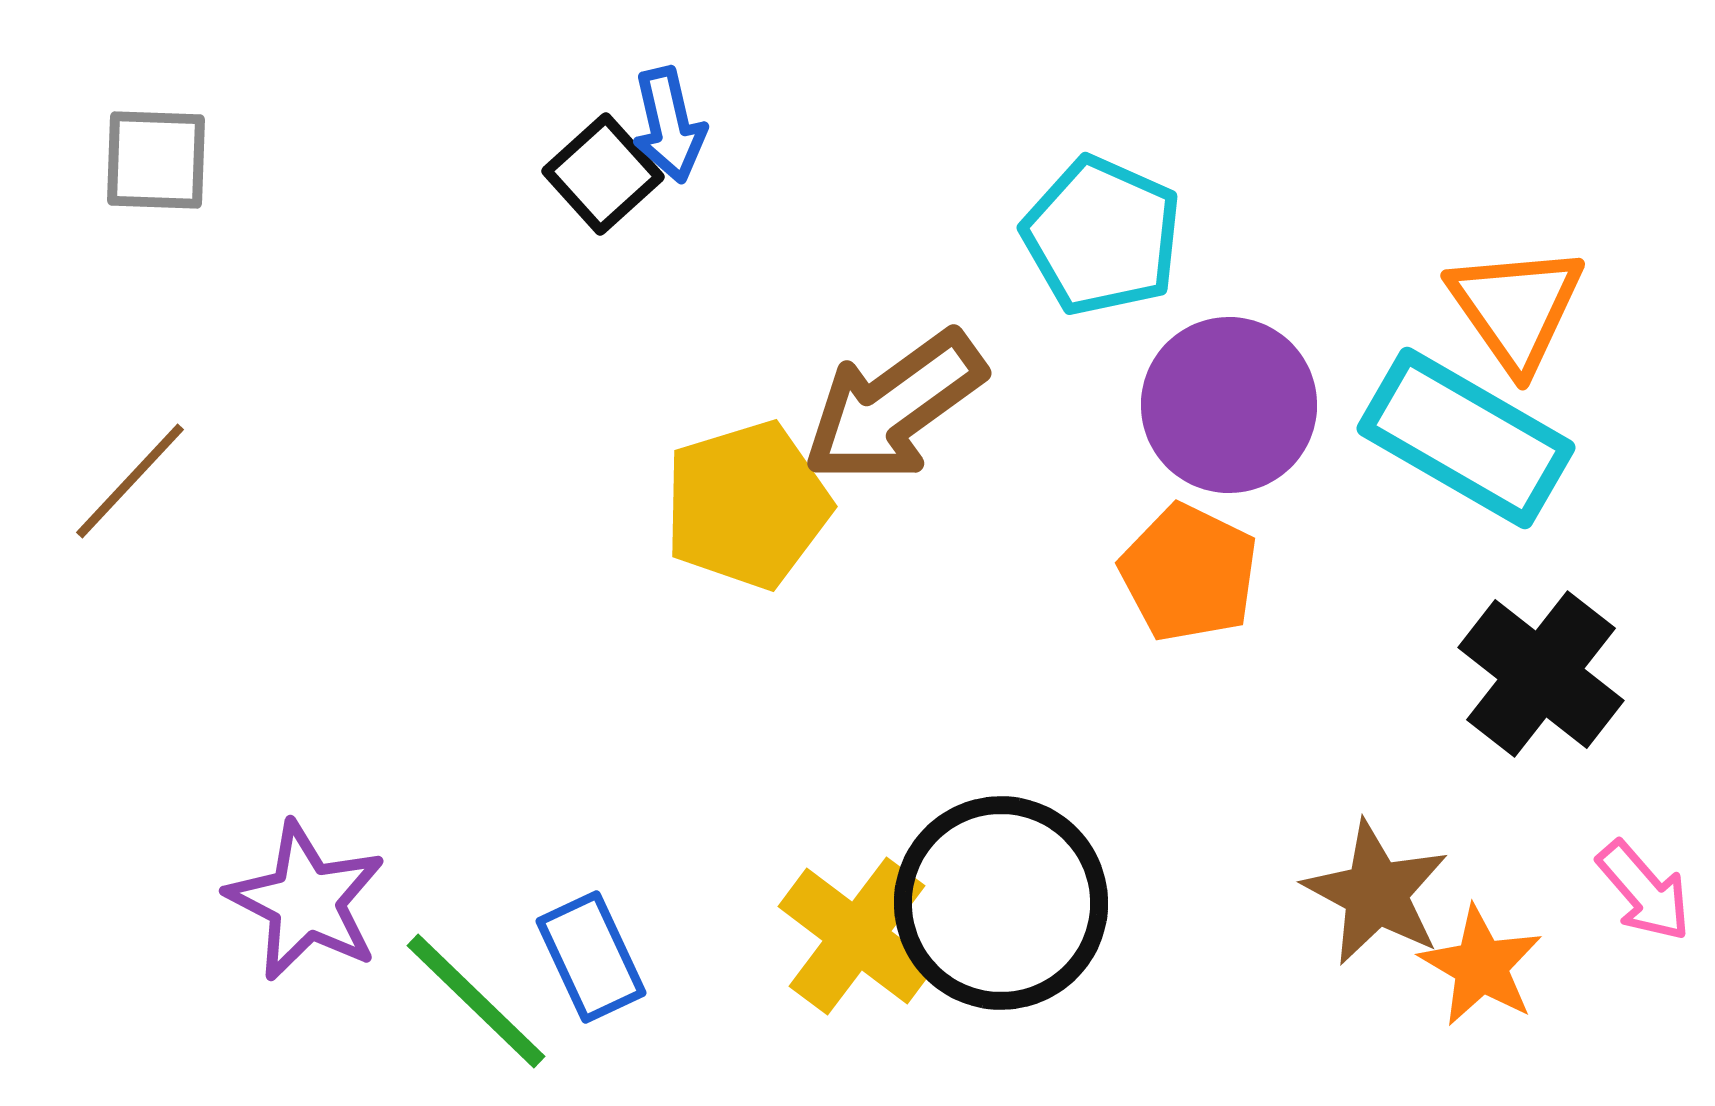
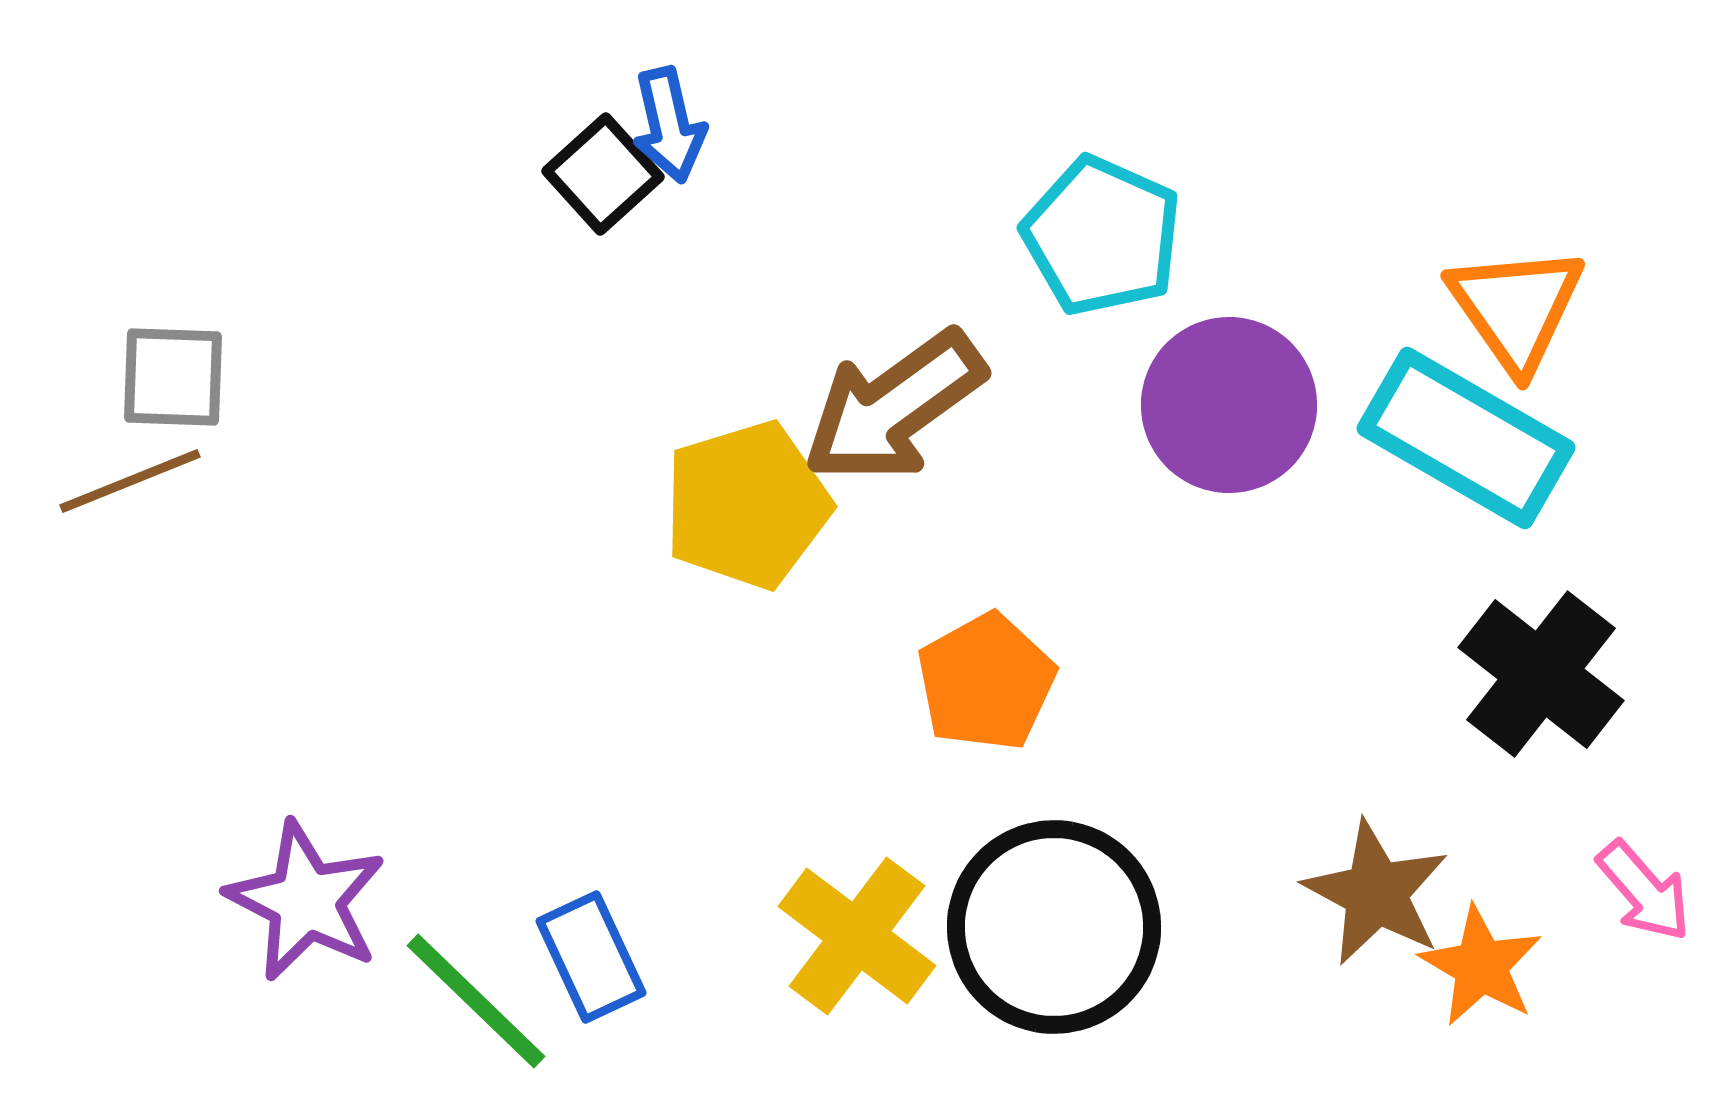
gray square: moved 17 px right, 217 px down
brown line: rotated 25 degrees clockwise
orange pentagon: moved 203 px left, 109 px down; rotated 17 degrees clockwise
black circle: moved 53 px right, 24 px down
